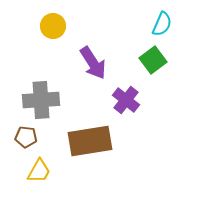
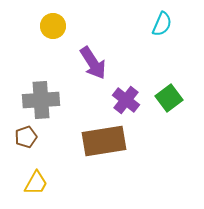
green square: moved 16 px right, 38 px down
brown pentagon: rotated 25 degrees counterclockwise
brown rectangle: moved 14 px right
yellow trapezoid: moved 3 px left, 12 px down
